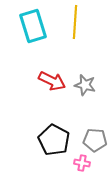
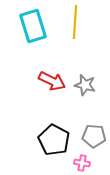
gray pentagon: moved 1 px left, 4 px up
